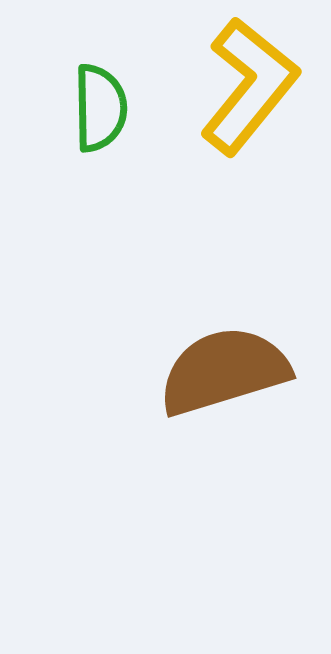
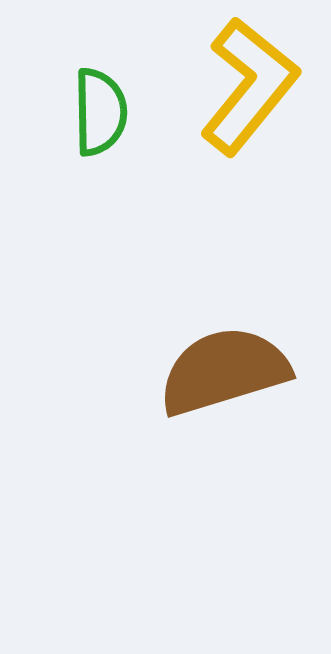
green semicircle: moved 4 px down
